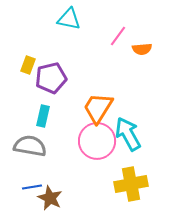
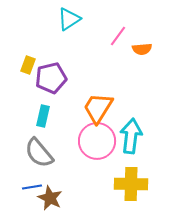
cyan triangle: rotated 45 degrees counterclockwise
cyan arrow: moved 3 px right, 2 px down; rotated 36 degrees clockwise
gray semicircle: moved 9 px right, 7 px down; rotated 140 degrees counterclockwise
yellow cross: rotated 12 degrees clockwise
